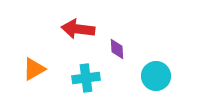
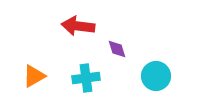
red arrow: moved 3 px up
purple diamond: rotated 15 degrees counterclockwise
orange triangle: moved 7 px down
